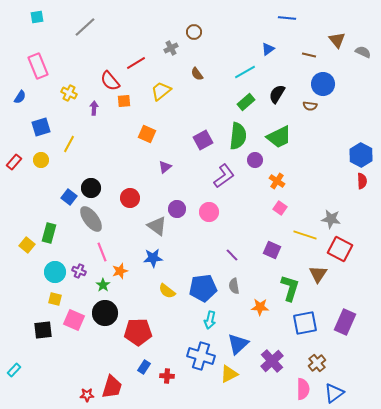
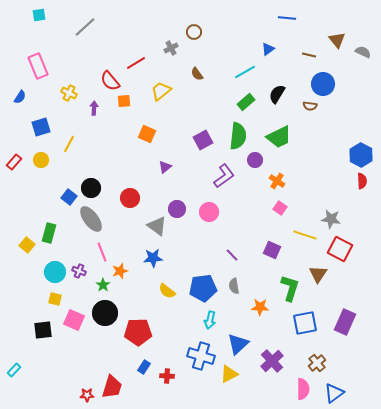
cyan square at (37, 17): moved 2 px right, 2 px up
